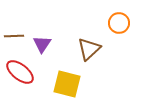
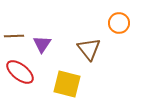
brown triangle: rotated 25 degrees counterclockwise
